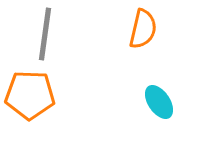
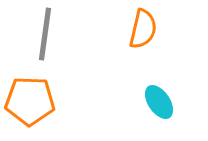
orange pentagon: moved 6 px down
